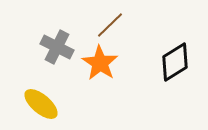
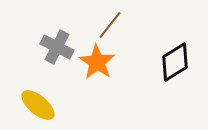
brown line: rotated 8 degrees counterclockwise
orange star: moved 3 px left, 1 px up
yellow ellipse: moved 3 px left, 1 px down
